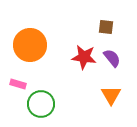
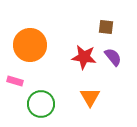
purple semicircle: moved 1 px right, 1 px up
pink rectangle: moved 3 px left, 3 px up
orange triangle: moved 21 px left, 2 px down
